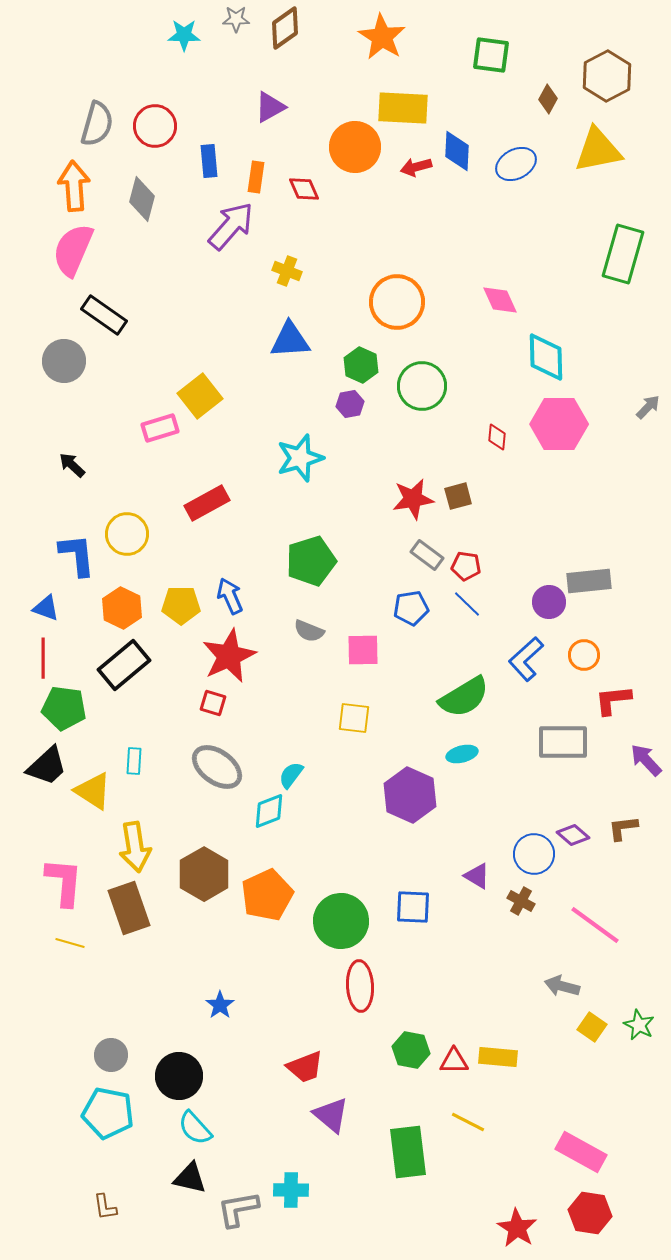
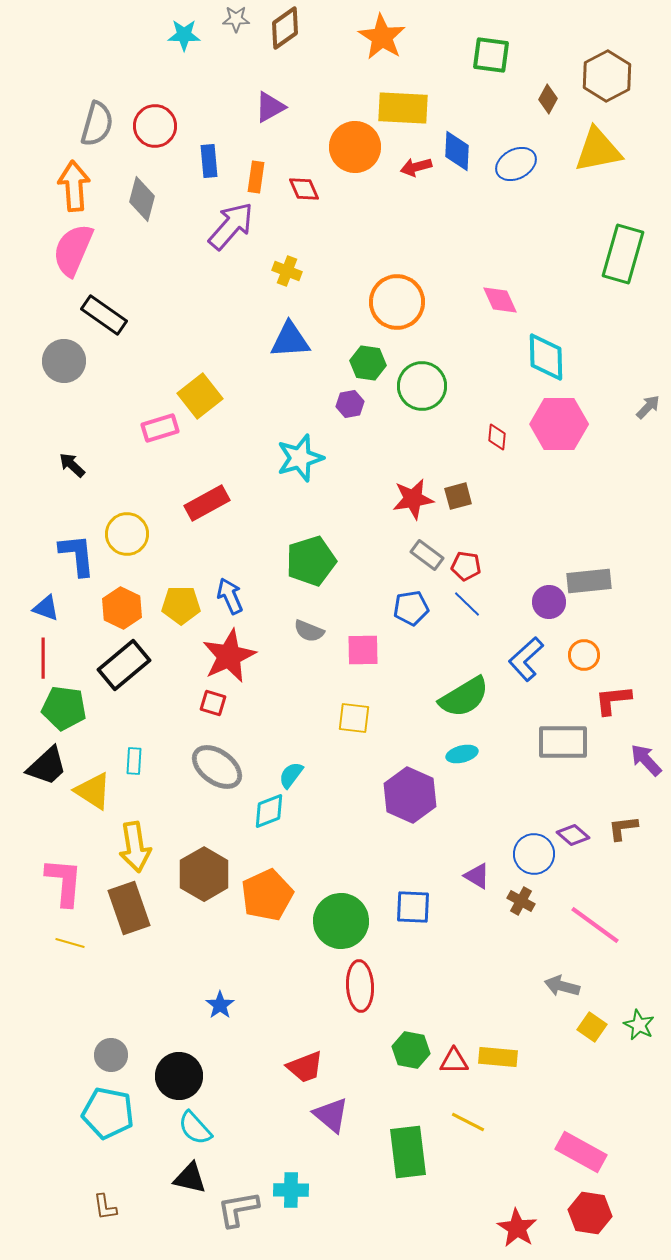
green hexagon at (361, 365): moved 7 px right, 2 px up; rotated 16 degrees counterclockwise
